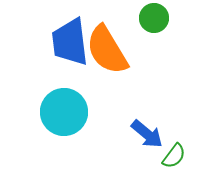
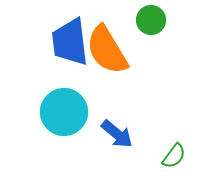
green circle: moved 3 px left, 2 px down
blue arrow: moved 30 px left
